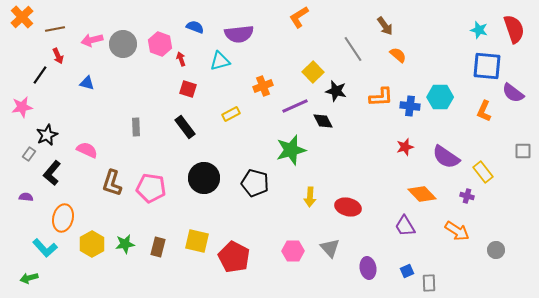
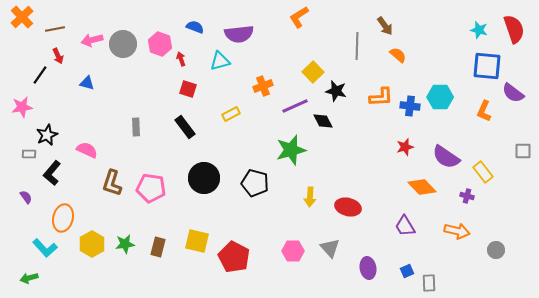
gray line at (353, 49): moved 4 px right, 3 px up; rotated 36 degrees clockwise
gray rectangle at (29, 154): rotated 56 degrees clockwise
orange diamond at (422, 194): moved 7 px up
purple semicircle at (26, 197): rotated 48 degrees clockwise
orange arrow at (457, 231): rotated 20 degrees counterclockwise
